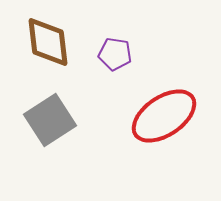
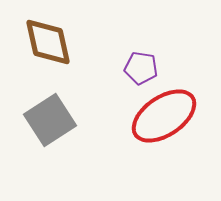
brown diamond: rotated 6 degrees counterclockwise
purple pentagon: moved 26 px right, 14 px down
